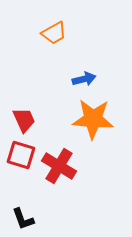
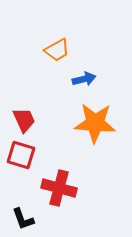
orange trapezoid: moved 3 px right, 17 px down
orange star: moved 2 px right, 4 px down
red cross: moved 22 px down; rotated 16 degrees counterclockwise
